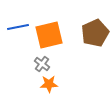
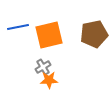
brown pentagon: moved 1 px left, 1 px down; rotated 12 degrees clockwise
gray cross: moved 1 px right, 3 px down; rotated 21 degrees clockwise
orange star: moved 4 px up
